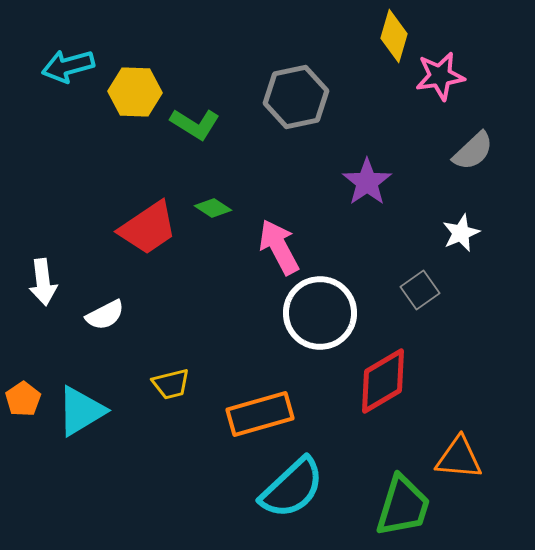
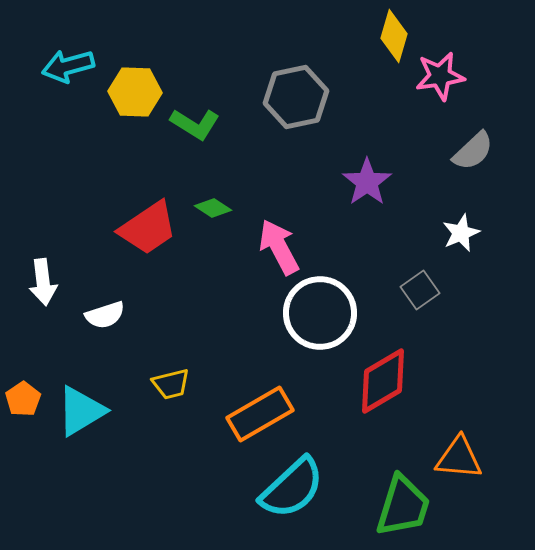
white semicircle: rotated 9 degrees clockwise
orange rectangle: rotated 14 degrees counterclockwise
